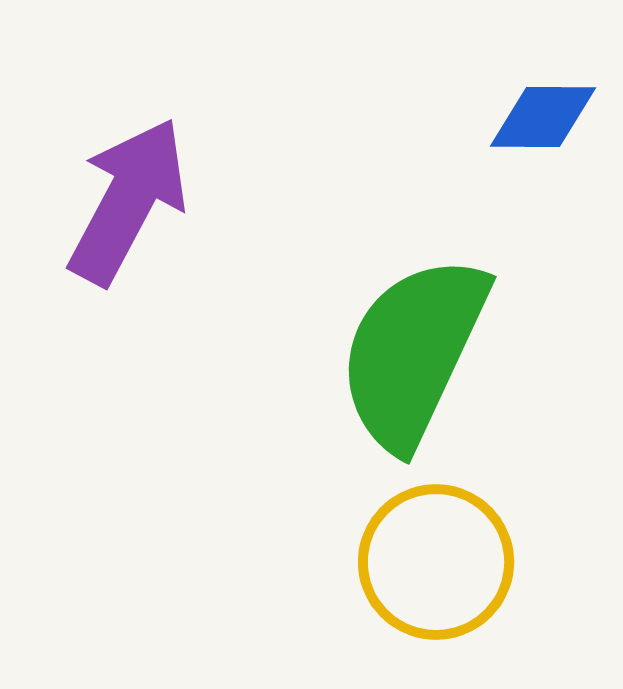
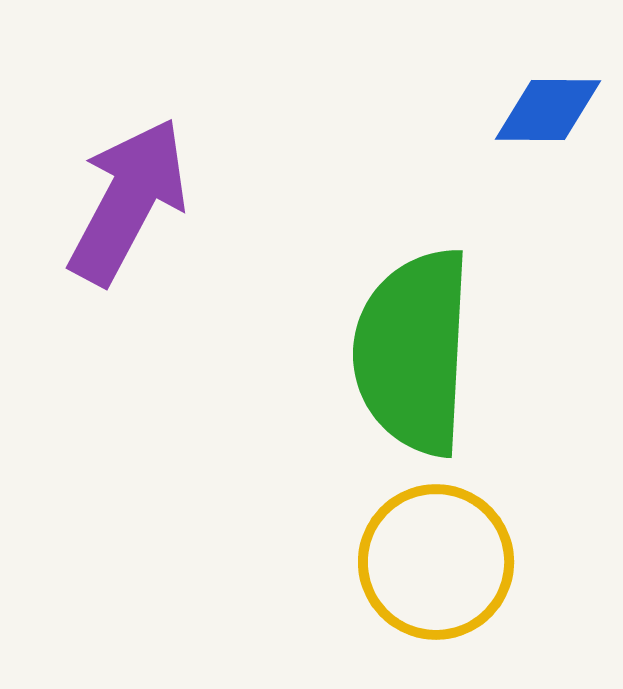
blue diamond: moved 5 px right, 7 px up
green semicircle: rotated 22 degrees counterclockwise
